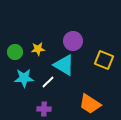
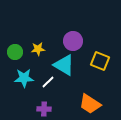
yellow square: moved 4 px left, 1 px down
